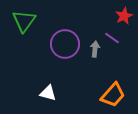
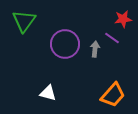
red star: moved 1 px left, 3 px down; rotated 18 degrees clockwise
